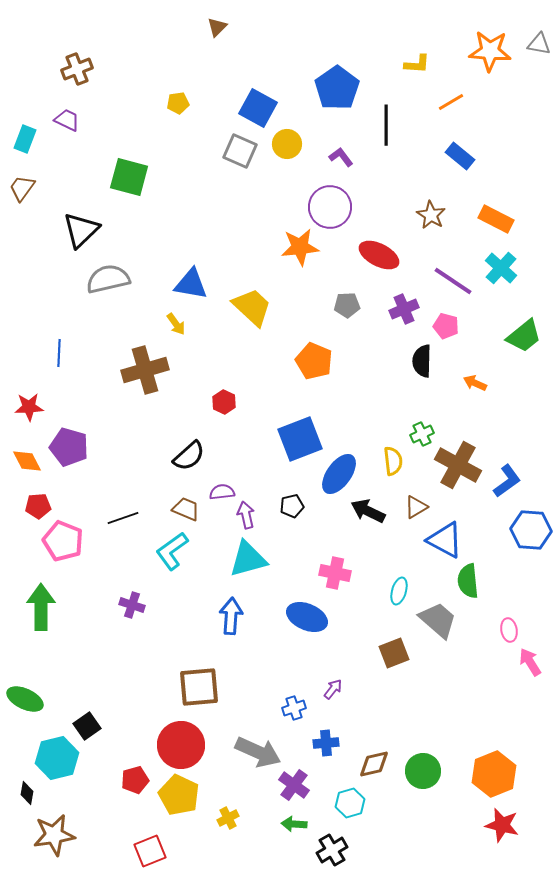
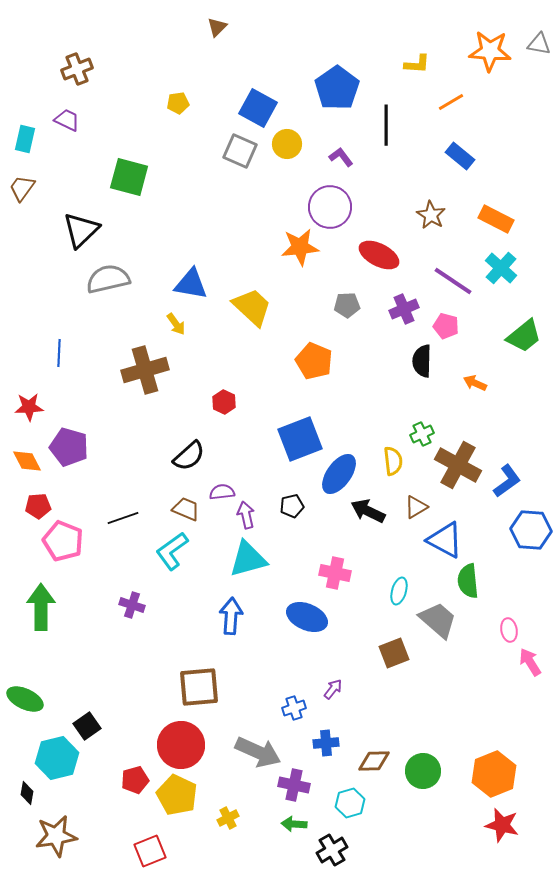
cyan rectangle at (25, 139): rotated 8 degrees counterclockwise
brown diamond at (374, 764): moved 3 px up; rotated 12 degrees clockwise
purple cross at (294, 785): rotated 24 degrees counterclockwise
yellow pentagon at (179, 795): moved 2 px left
brown star at (54, 835): moved 2 px right, 1 px down
